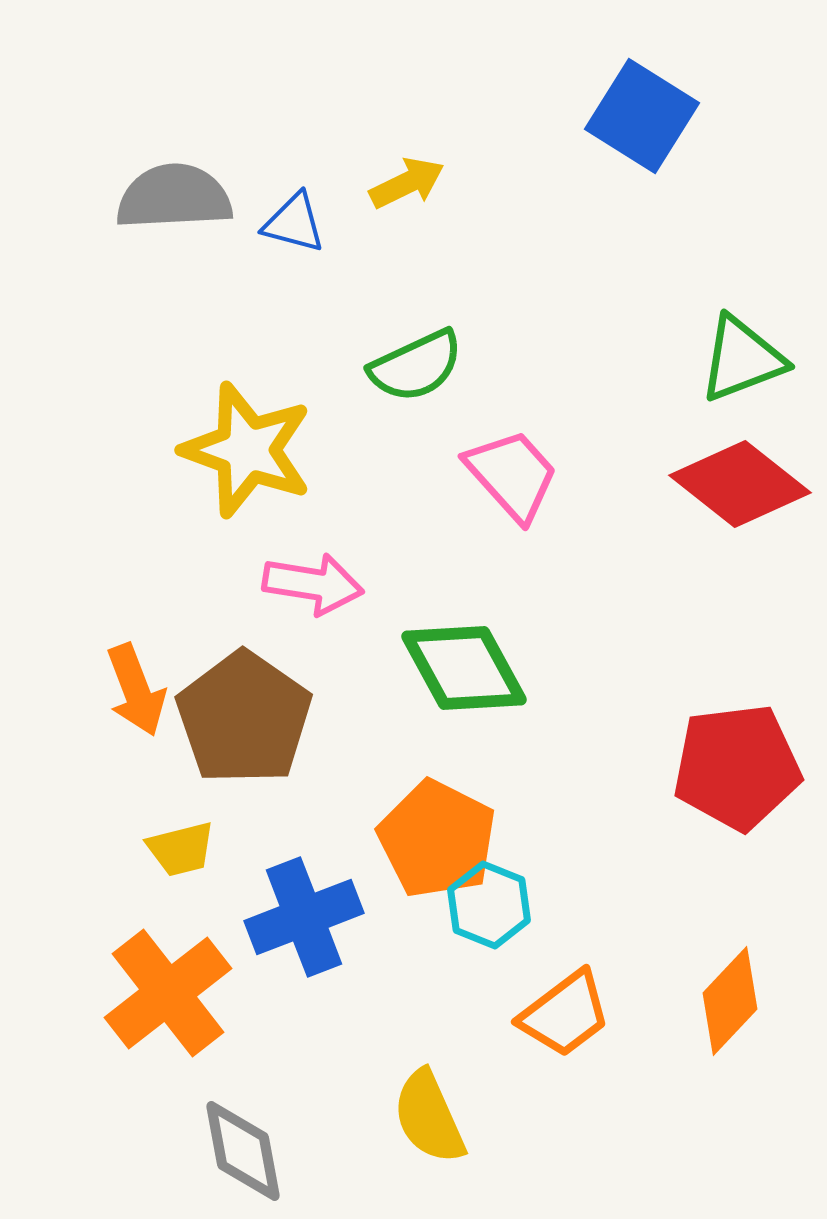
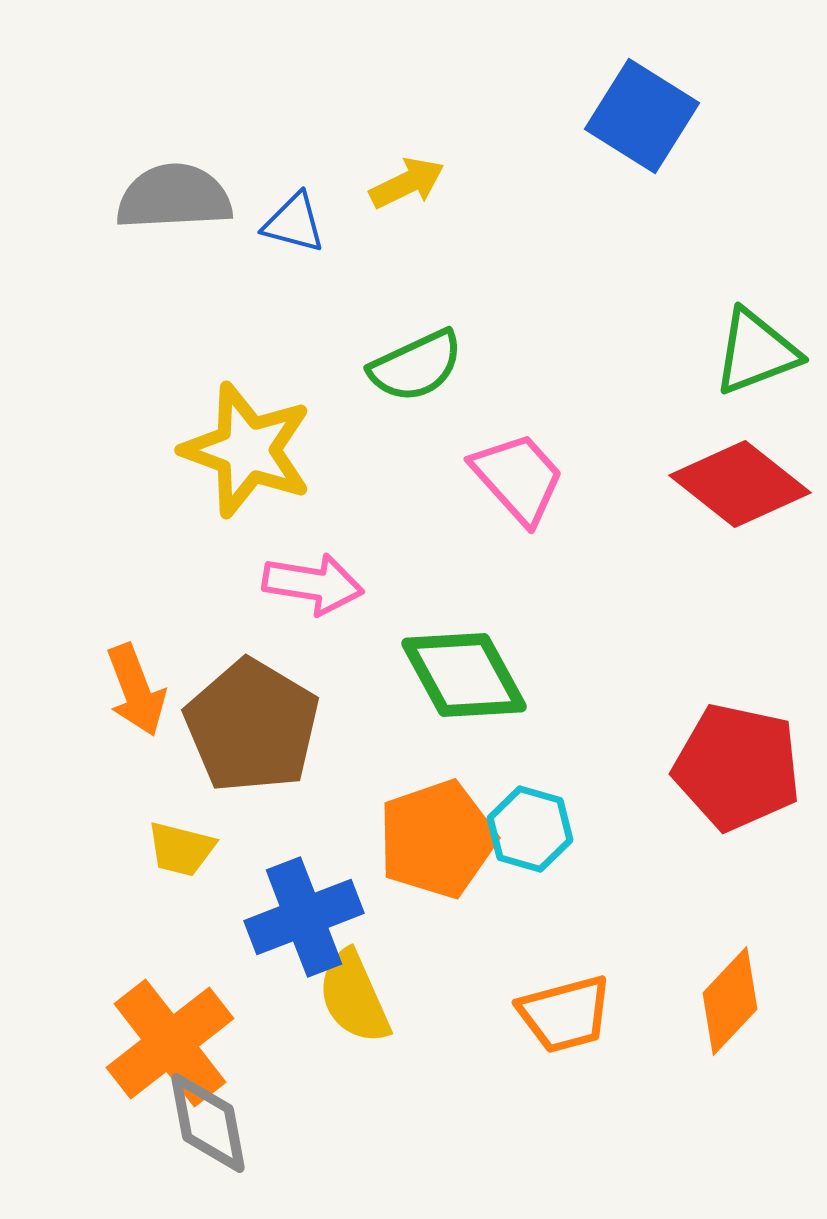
green triangle: moved 14 px right, 7 px up
pink trapezoid: moved 6 px right, 3 px down
green diamond: moved 7 px down
brown pentagon: moved 8 px right, 8 px down; rotated 4 degrees counterclockwise
red pentagon: rotated 19 degrees clockwise
orange pentagon: rotated 26 degrees clockwise
yellow trapezoid: rotated 28 degrees clockwise
cyan hexagon: moved 41 px right, 76 px up; rotated 6 degrees counterclockwise
orange cross: moved 2 px right, 50 px down
orange trapezoid: rotated 22 degrees clockwise
yellow semicircle: moved 75 px left, 120 px up
gray diamond: moved 35 px left, 28 px up
